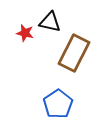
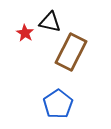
red star: rotated 18 degrees clockwise
brown rectangle: moved 3 px left, 1 px up
